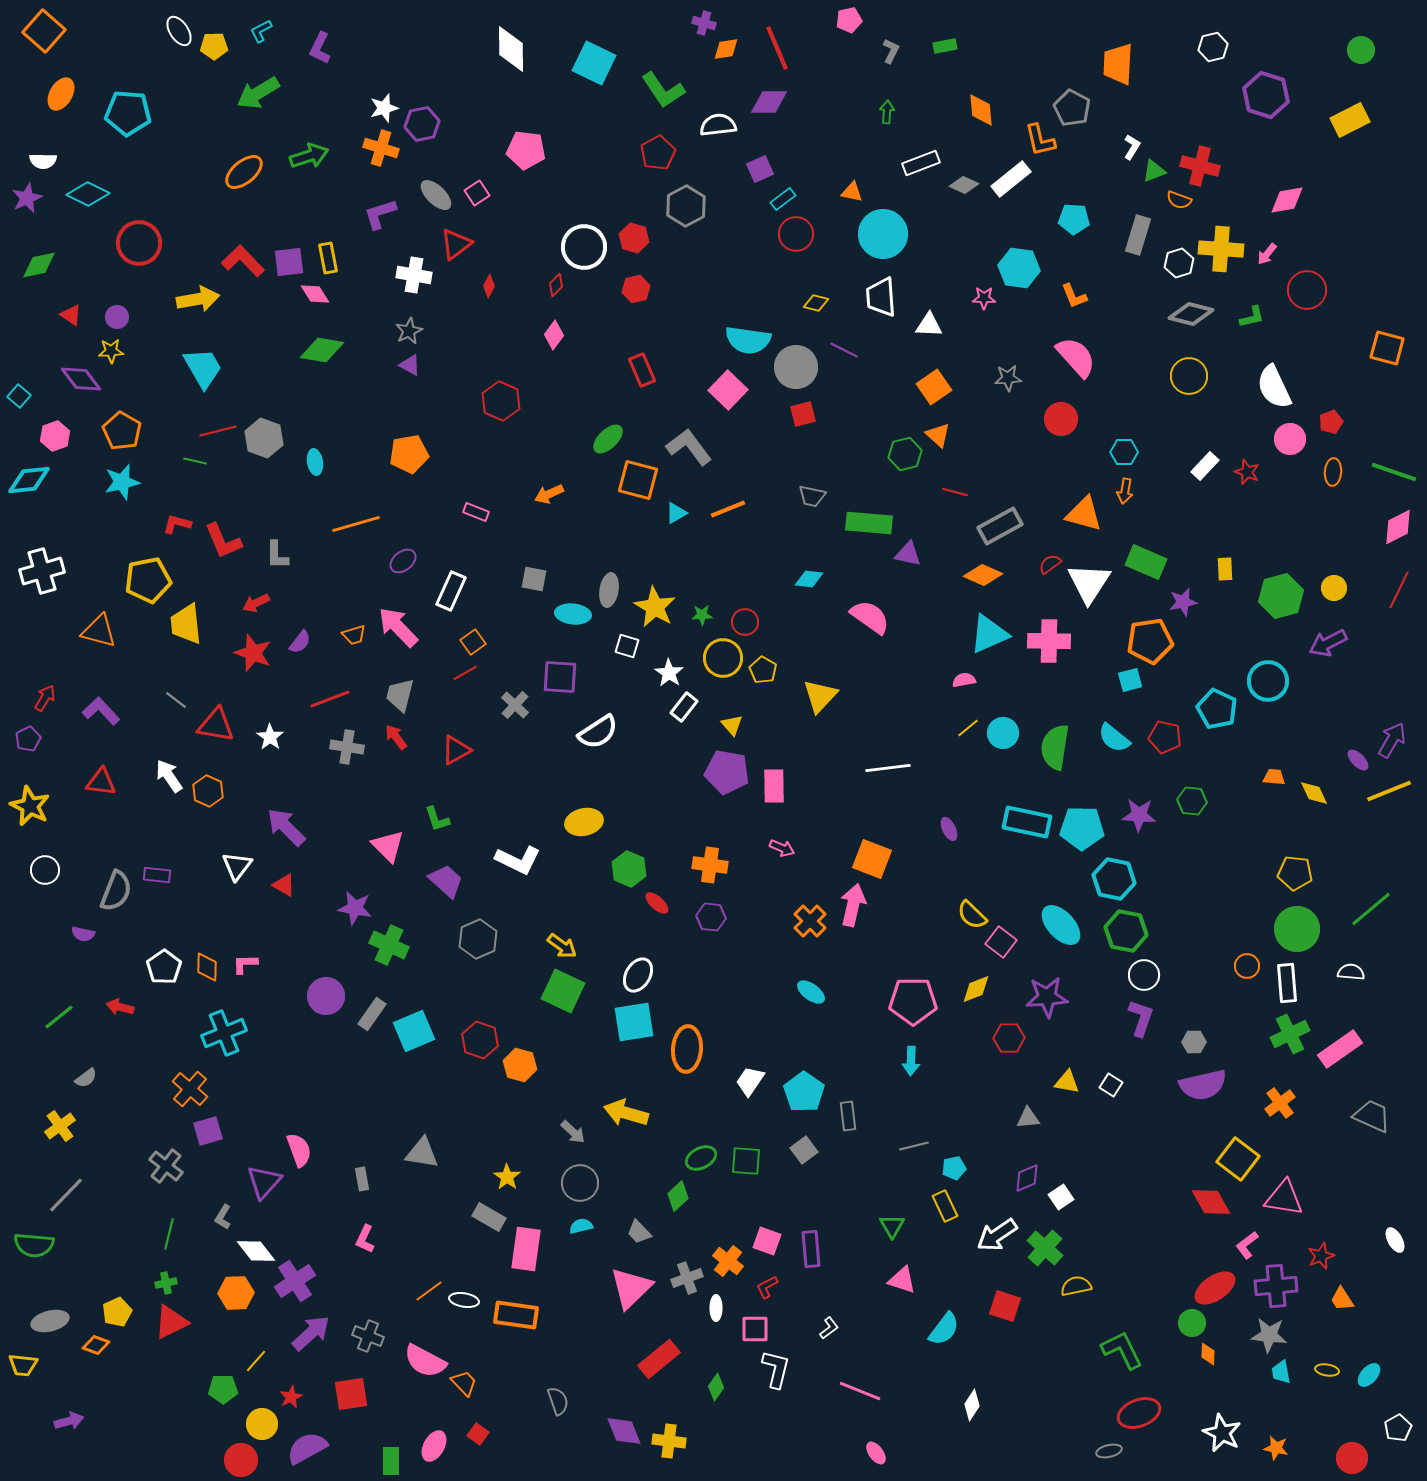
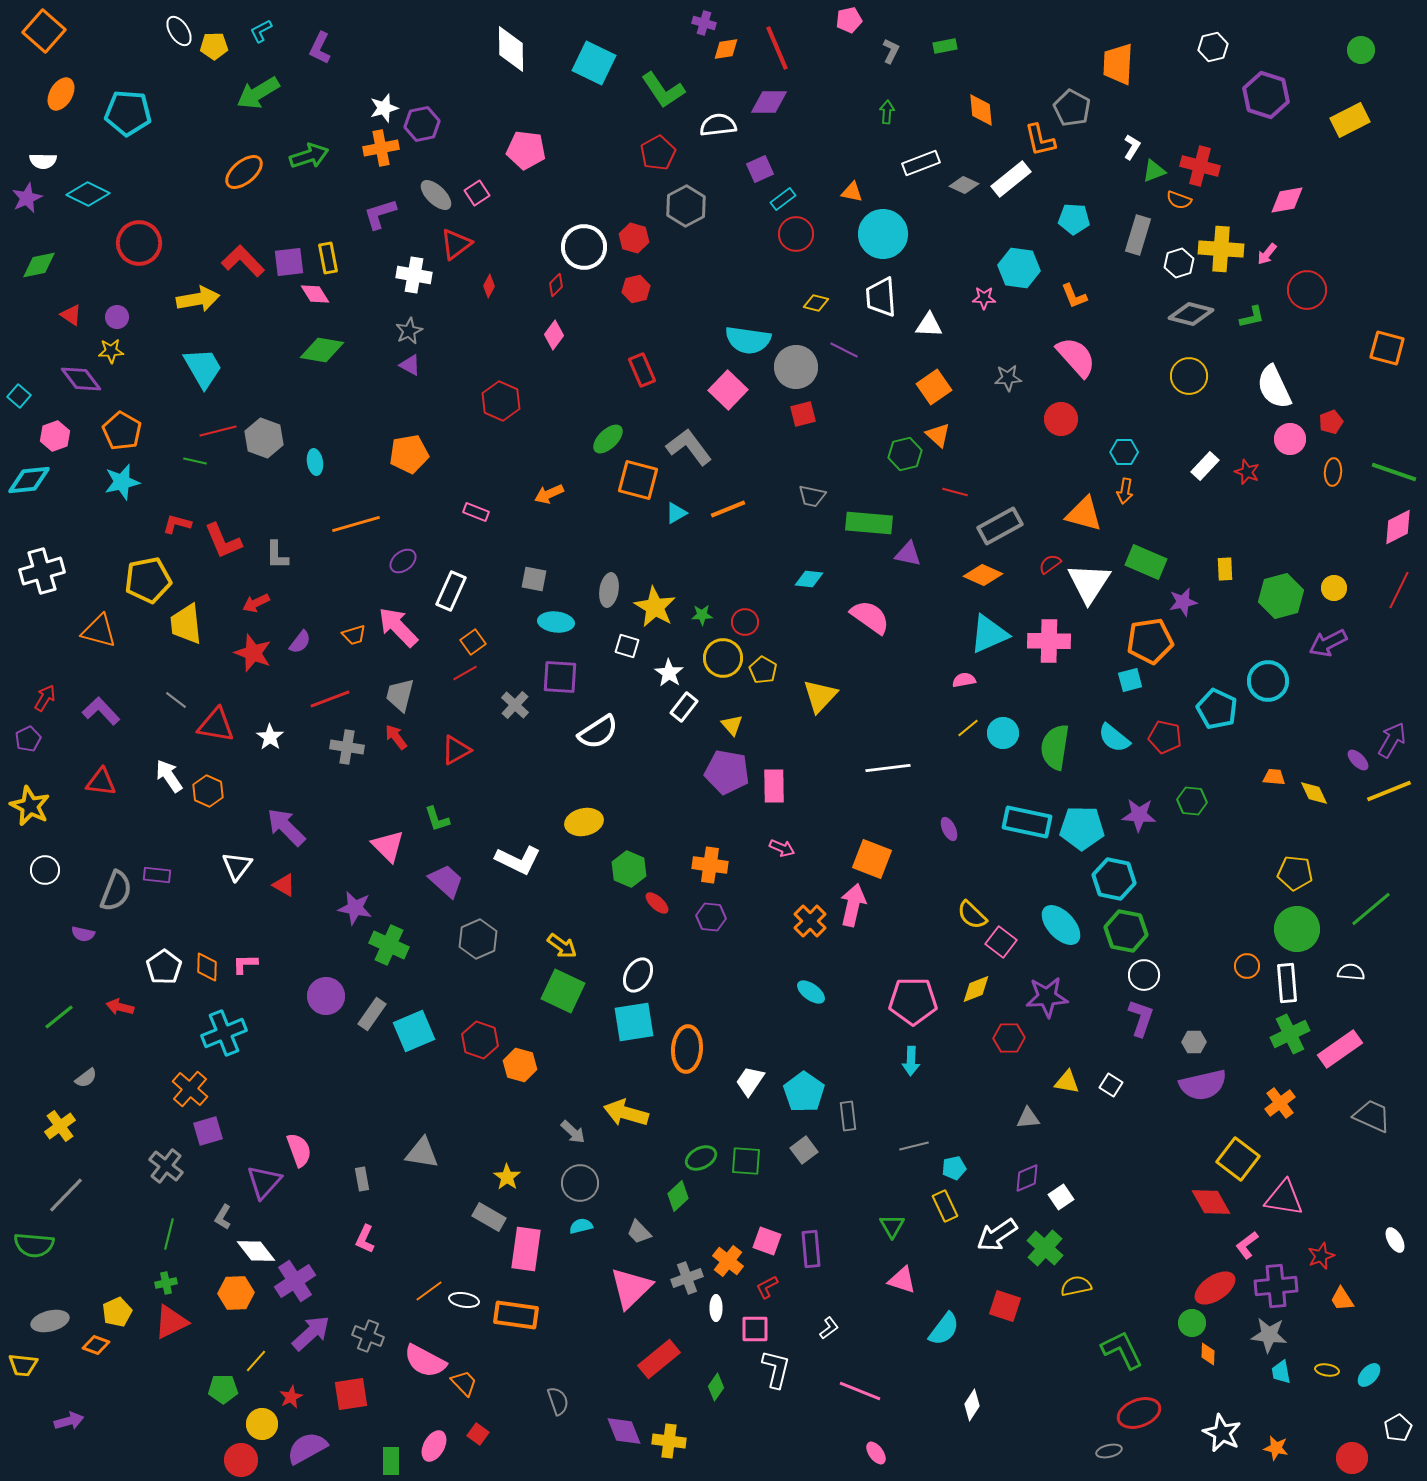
orange cross at (381, 148): rotated 28 degrees counterclockwise
cyan ellipse at (573, 614): moved 17 px left, 8 px down
